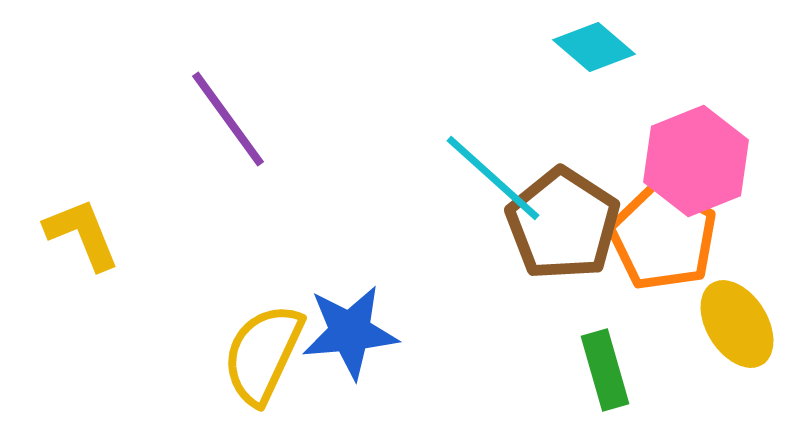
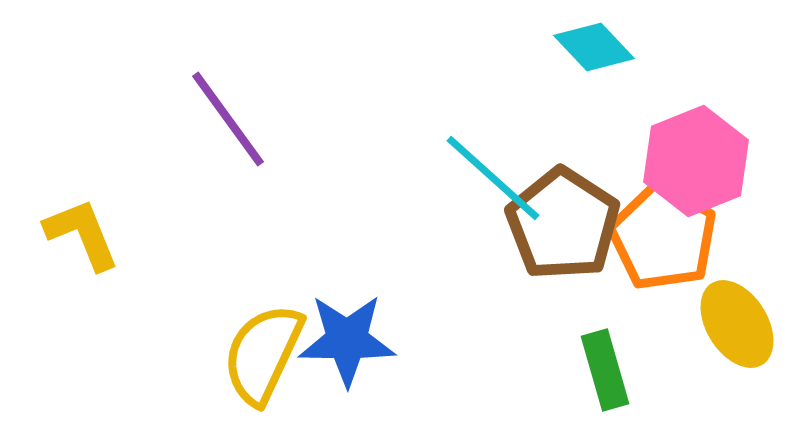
cyan diamond: rotated 6 degrees clockwise
blue star: moved 3 px left, 8 px down; rotated 6 degrees clockwise
